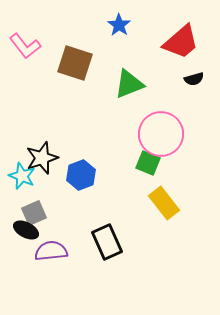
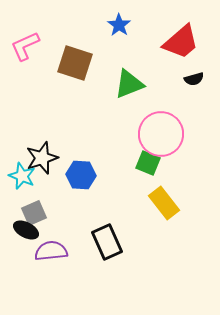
pink L-shape: rotated 104 degrees clockwise
blue hexagon: rotated 24 degrees clockwise
